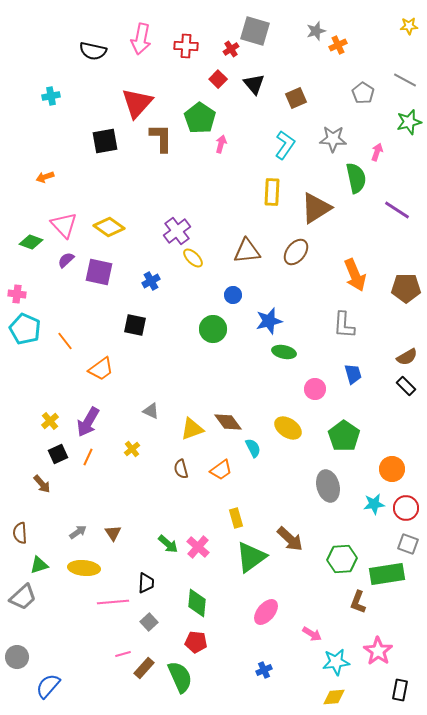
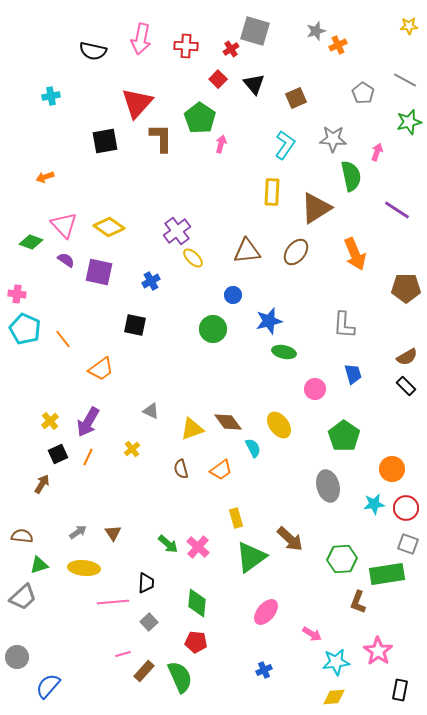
green semicircle at (356, 178): moved 5 px left, 2 px up
purple semicircle at (66, 260): rotated 78 degrees clockwise
orange arrow at (355, 275): moved 21 px up
orange line at (65, 341): moved 2 px left, 2 px up
yellow ellipse at (288, 428): moved 9 px left, 3 px up; rotated 20 degrees clockwise
brown arrow at (42, 484): rotated 108 degrees counterclockwise
brown semicircle at (20, 533): moved 2 px right, 3 px down; rotated 100 degrees clockwise
brown rectangle at (144, 668): moved 3 px down
